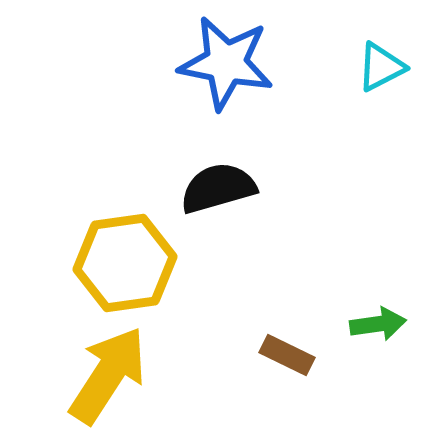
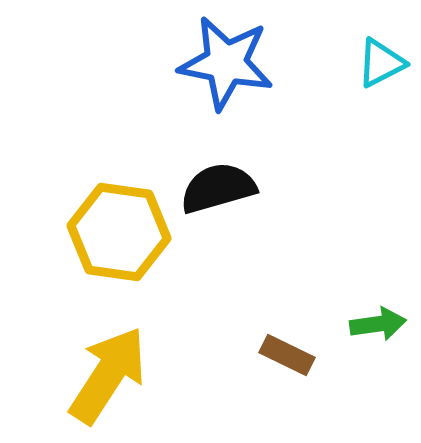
cyan triangle: moved 4 px up
yellow hexagon: moved 6 px left, 31 px up; rotated 16 degrees clockwise
